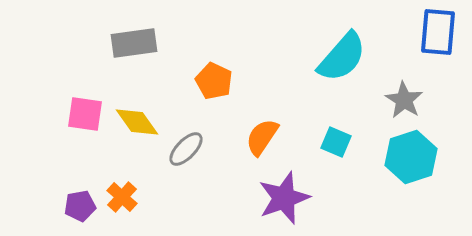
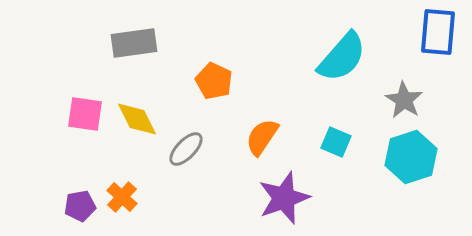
yellow diamond: moved 3 px up; rotated 9 degrees clockwise
